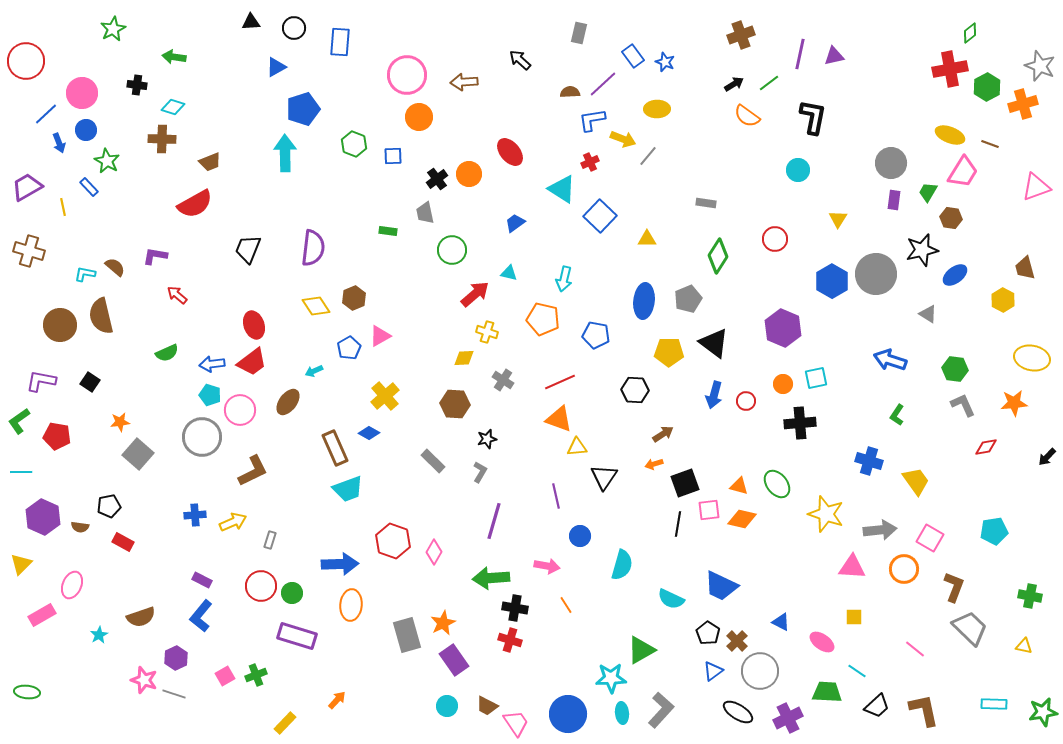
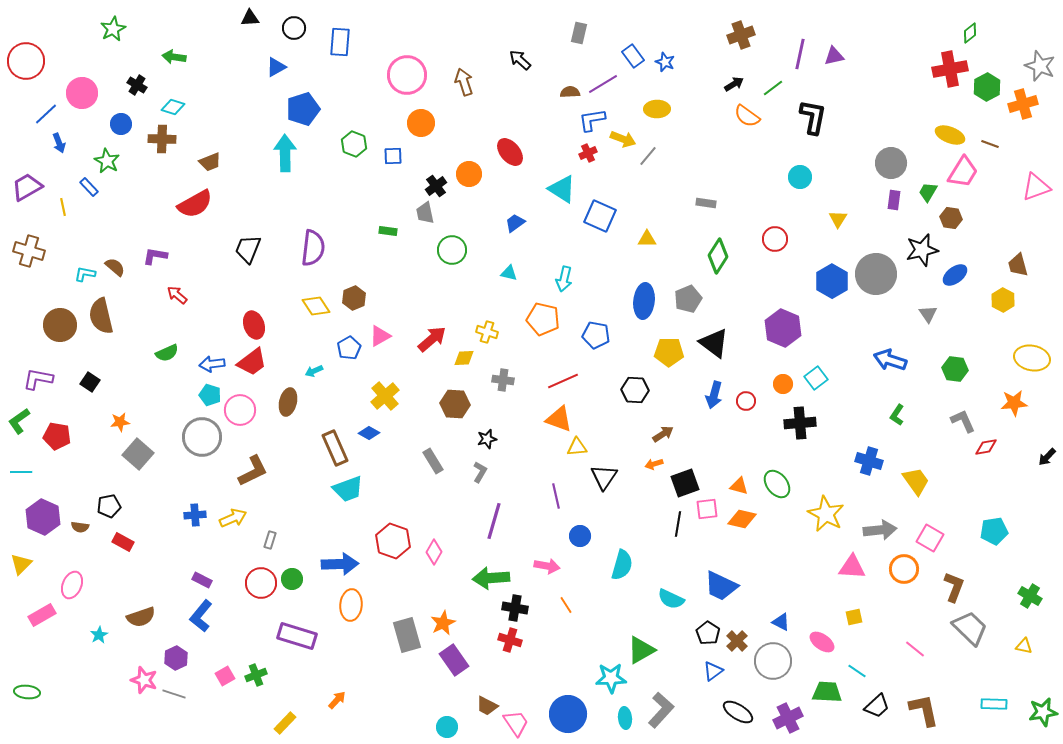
black triangle at (251, 22): moved 1 px left, 4 px up
brown arrow at (464, 82): rotated 76 degrees clockwise
green line at (769, 83): moved 4 px right, 5 px down
purple line at (603, 84): rotated 12 degrees clockwise
black cross at (137, 85): rotated 24 degrees clockwise
orange circle at (419, 117): moved 2 px right, 6 px down
blue circle at (86, 130): moved 35 px right, 6 px up
red cross at (590, 162): moved 2 px left, 9 px up
cyan circle at (798, 170): moved 2 px right, 7 px down
black cross at (437, 179): moved 1 px left, 7 px down
blue square at (600, 216): rotated 20 degrees counterclockwise
brown trapezoid at (1025, 268): moved 7 px left, 3 px up
red arrow at (475, 294): moved 43 px left, 45 px down
gray triangle at (928, 314): rotated 24 degrees clockwise
cyan square at (816, 378): rotated 25 degrees counterclockwise
gray cross at (503, 380): rotated 25 degrees counterclockwise
purple L-shape at (41, 381): moved 3 px left, 2 px up
red line at (560, 382): moved 3 px right, 1 px up
brown ellipse at (288, 402): rotated 24 degrees counterclockwise
gray L-shape at (963, 405): moved 16 px down
gray rectangle at (433, 461): rotated 15 degrees clockwise
pink square at (709, 510): moved 2 px left, 1 px up
yellow star at (826, 514): rotated 9 degrees clockwise
yellow arrow at (233, 522): moved 4 px up
red circle at (261, 586): moved 3 px up
green circle at (292, 593): moved 14 px up
green cross at (1030, 596): rotated 20 degrees clockwise
yellow square at (854, 617): rotated 12 degrees counterclockwise
gray circle at (760, 671): moved 13 px right, 10 px up
cyan circle at (447, 706): moved 21 px down
cyan ellipse at (622, 713): moved 3 px right, 5 px down
